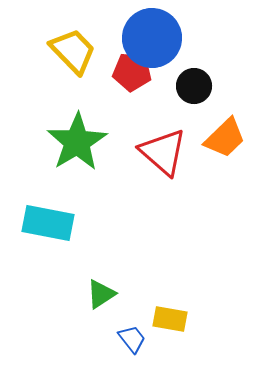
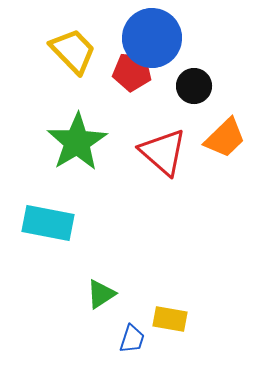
blue trapezoid: rotated 56 degrees clockwise
